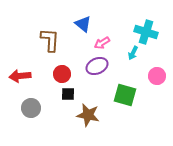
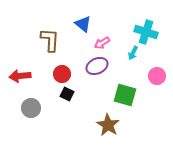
black square: moved 1 px left; rotated 24 degrees clockwise
brown star: moved 20 px right, 10 px down; rotated 20 degrees clockwise
